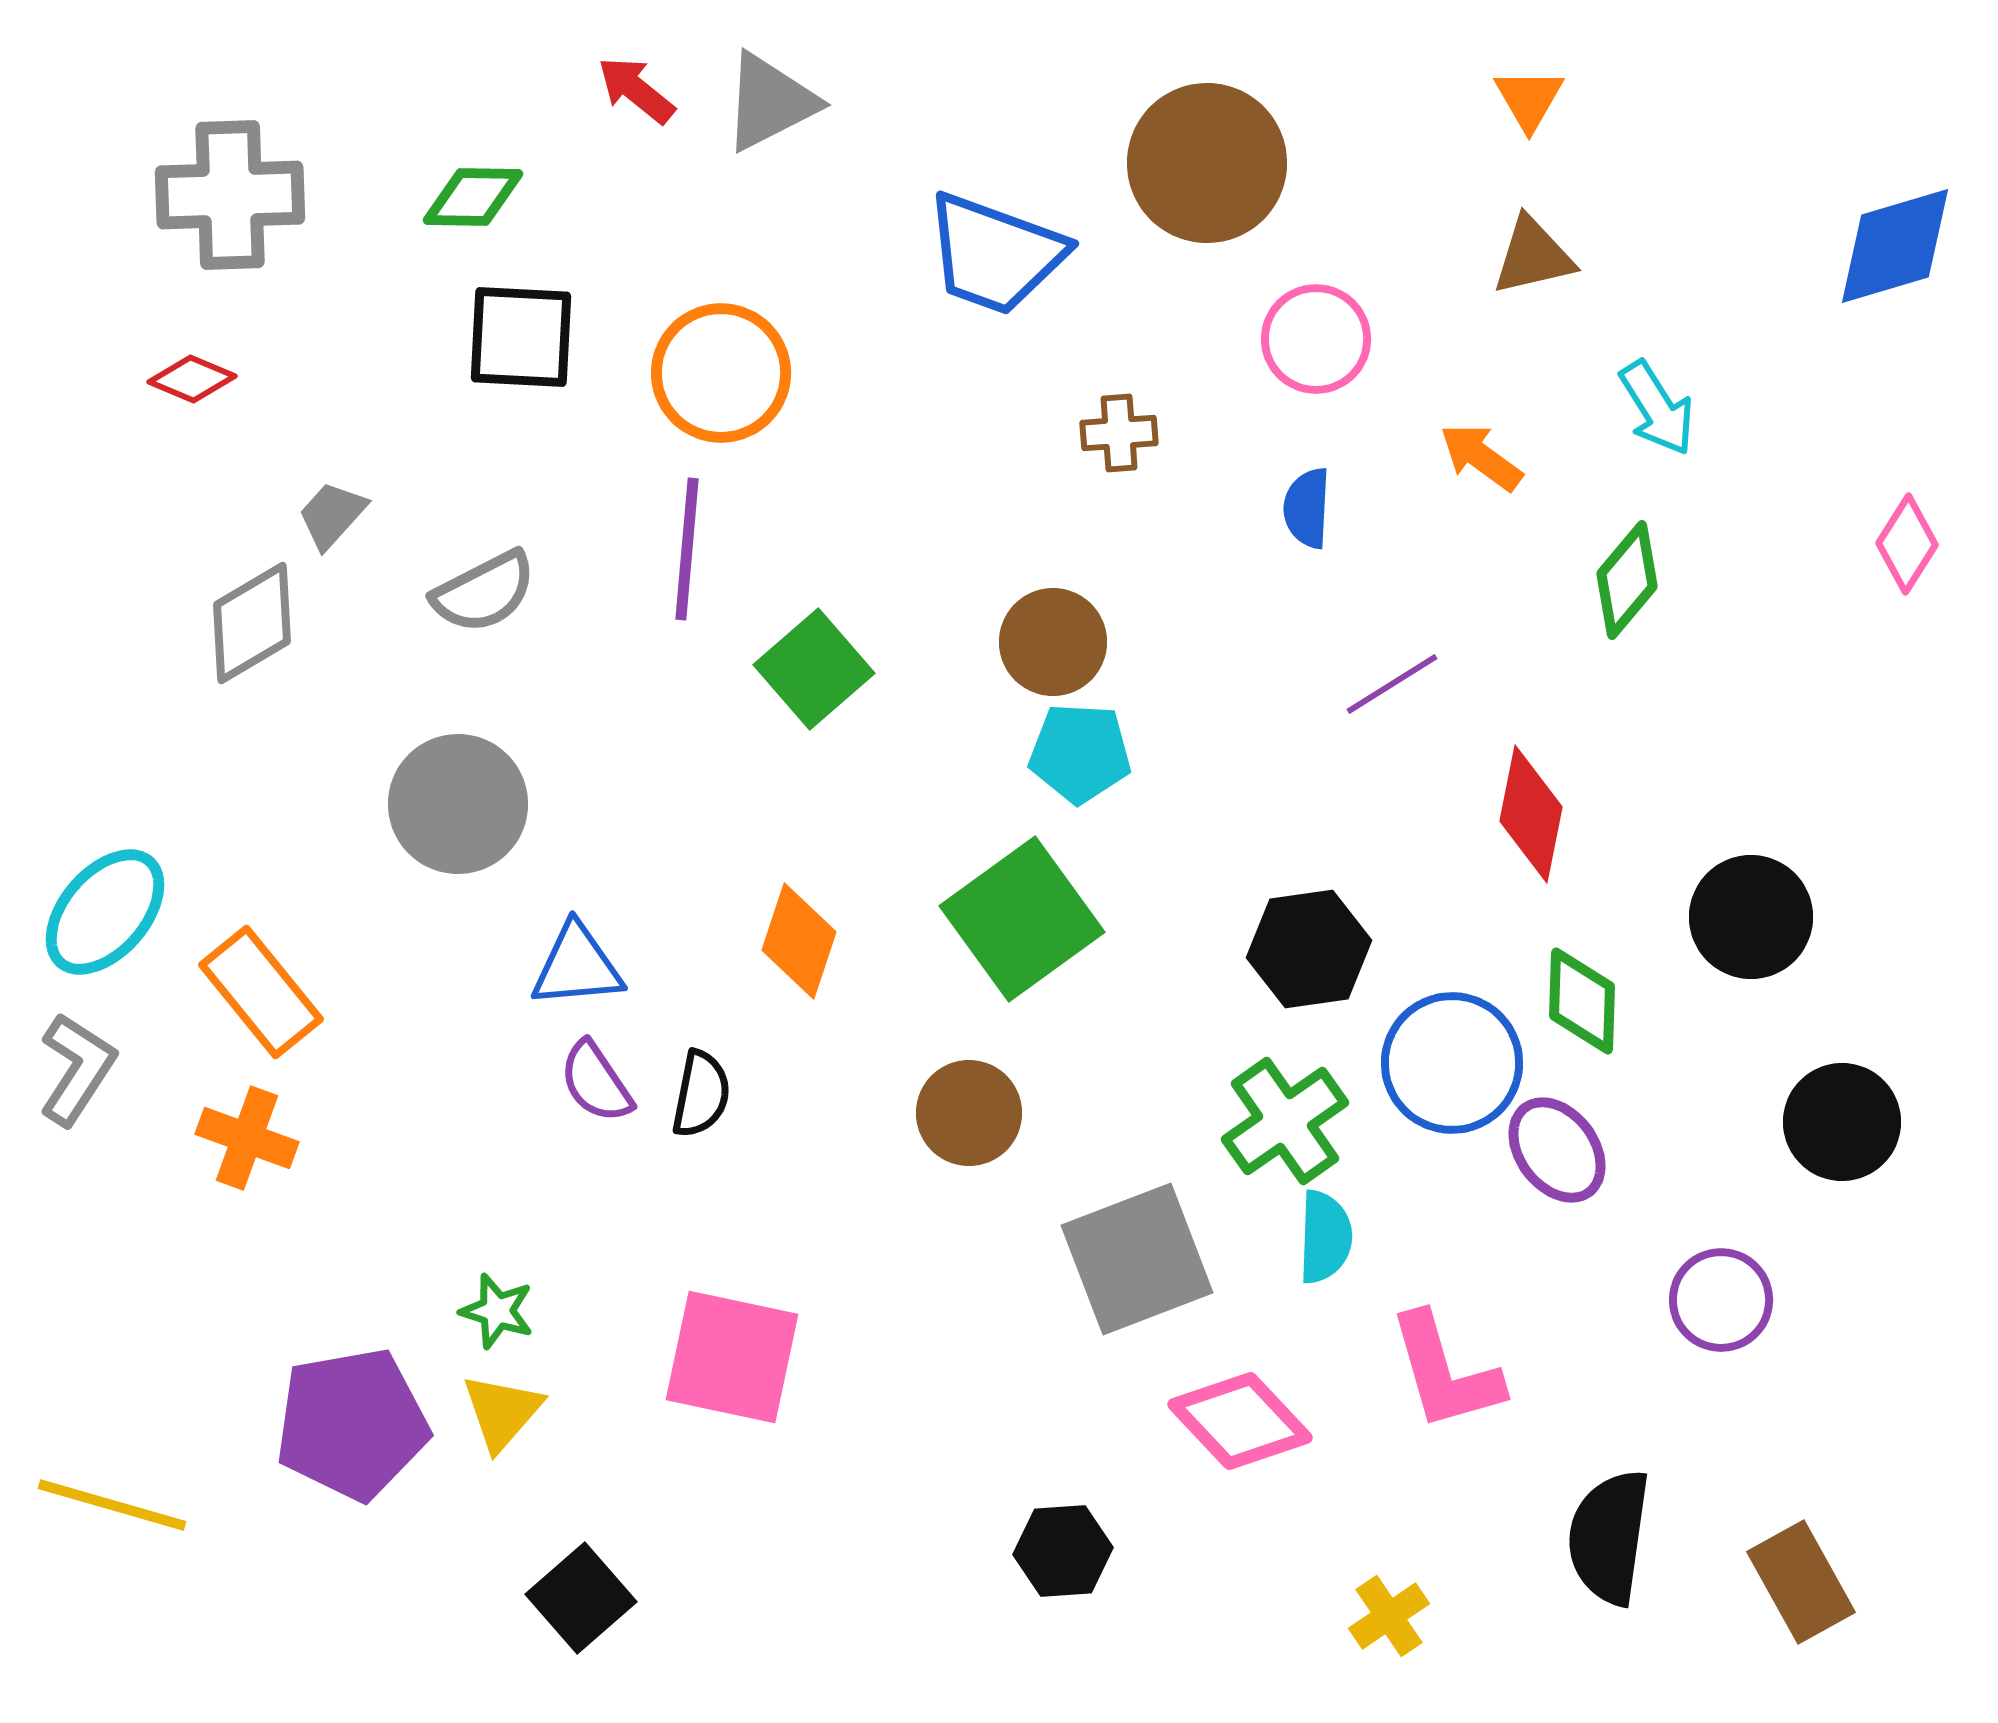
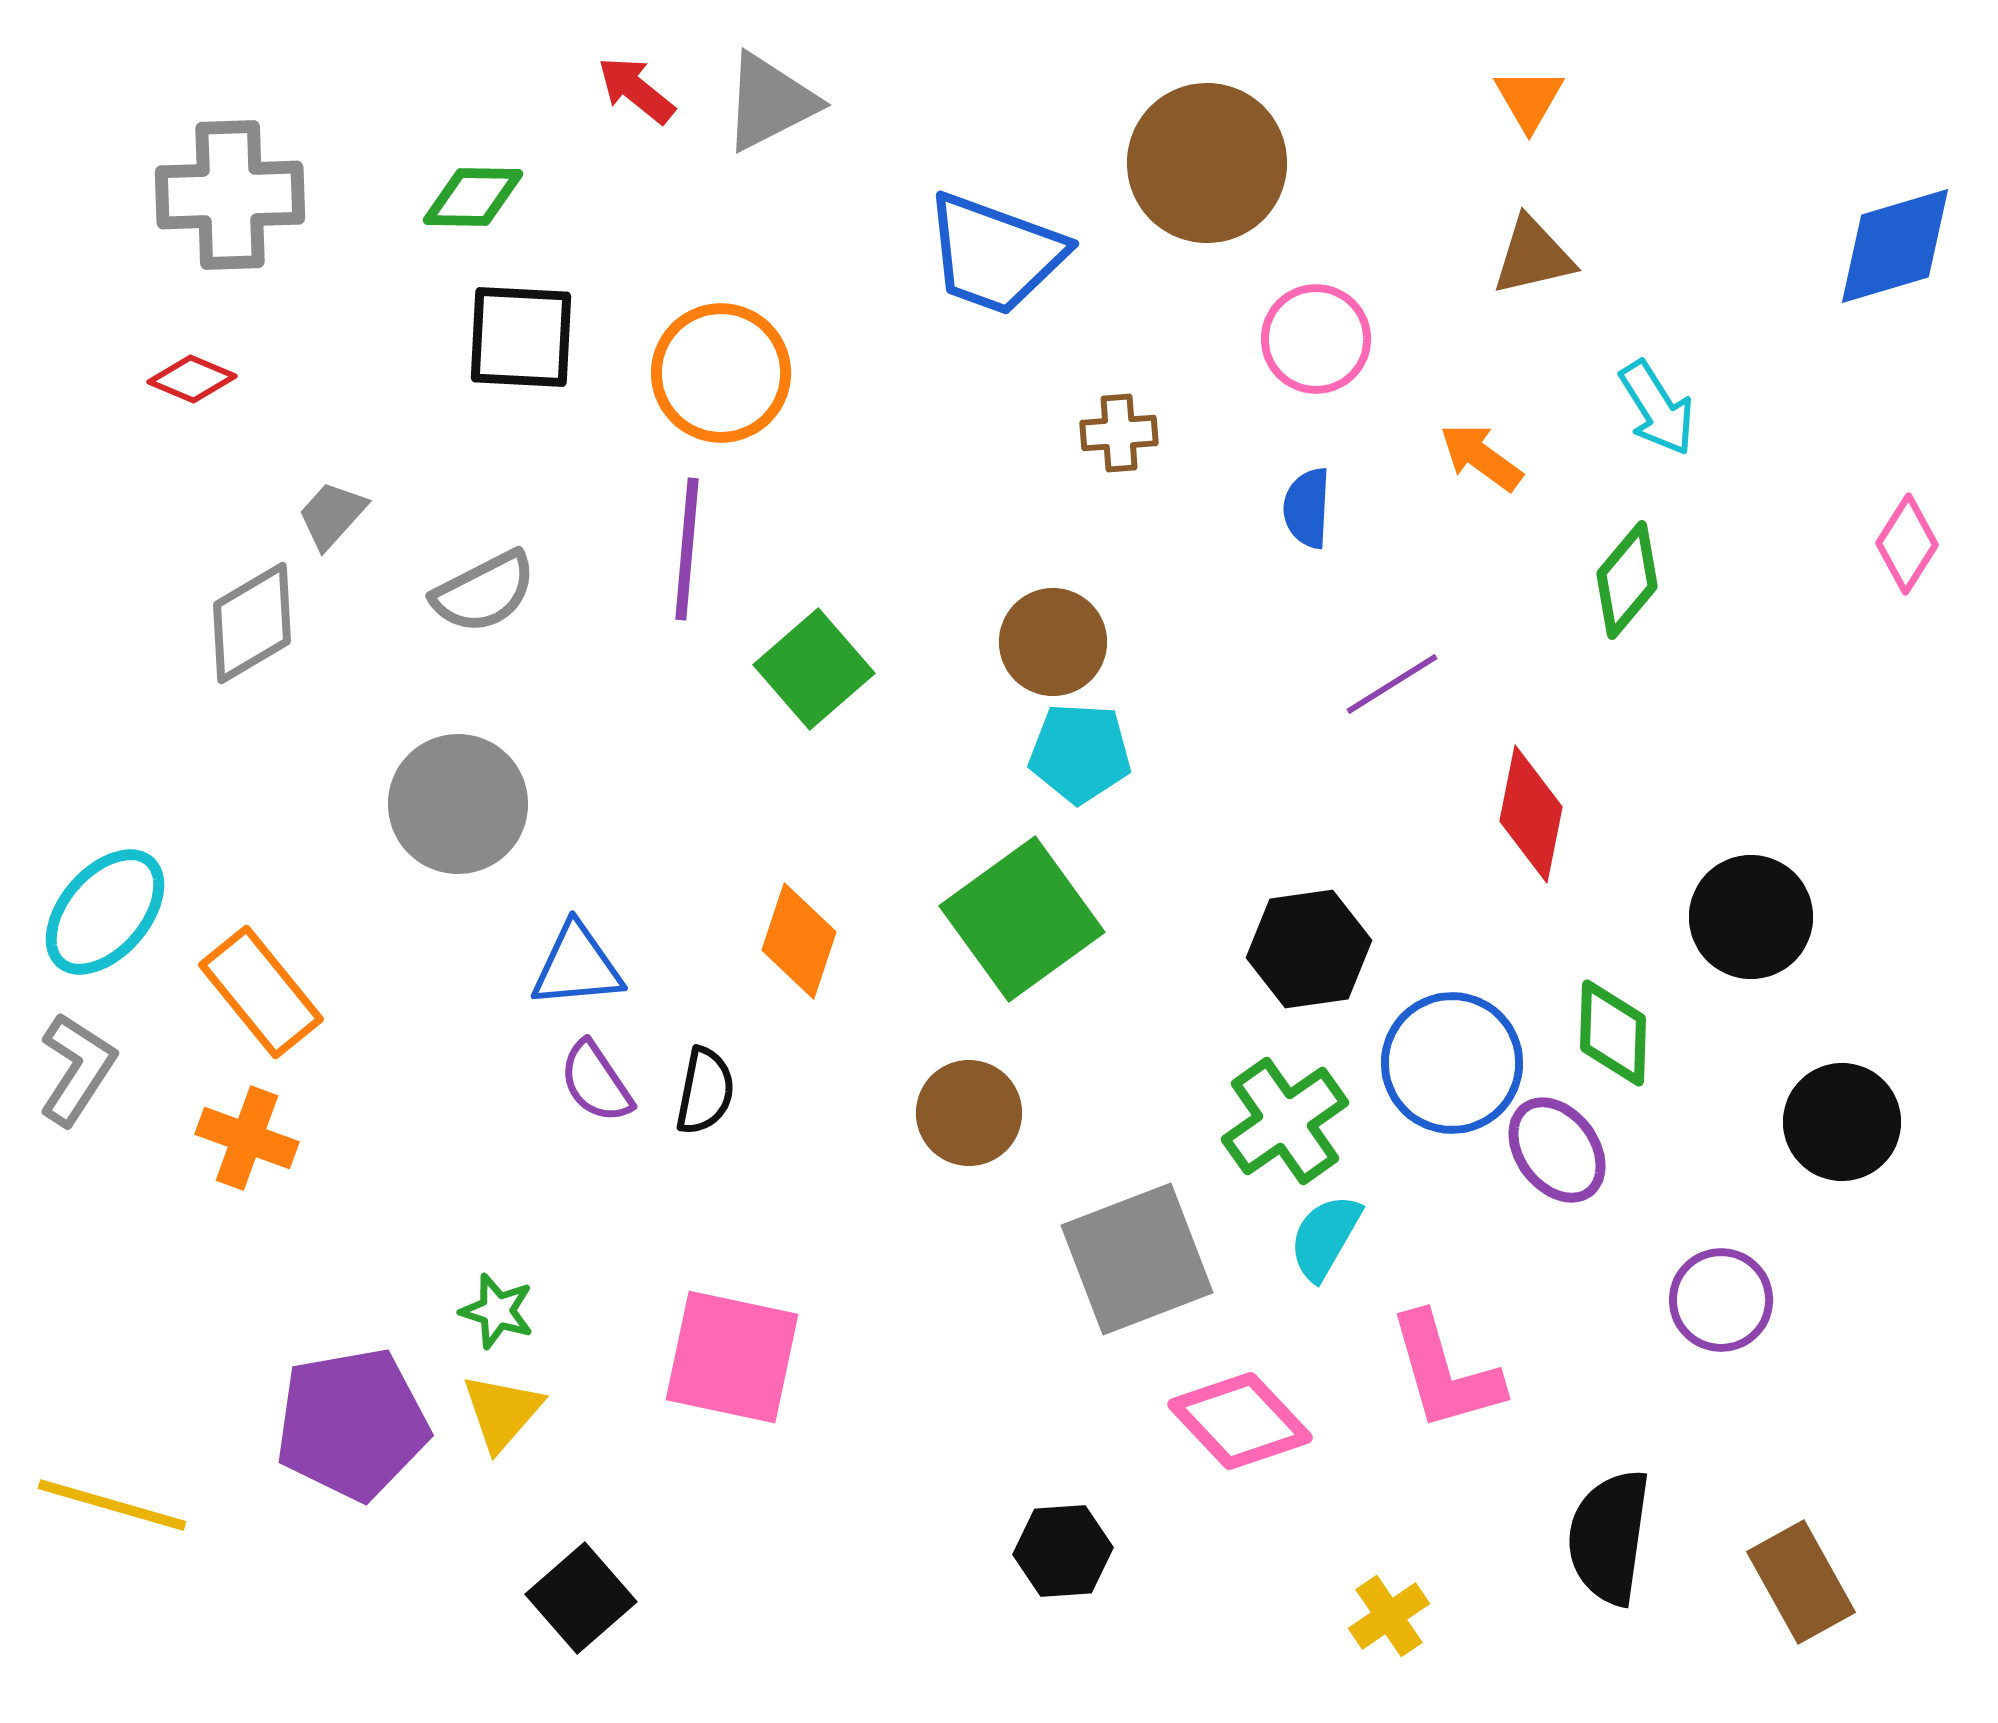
green diamond at (1582, 1001): moved 31 px right, 32 px down
black semicircle at (701, 1094): moved 4 px right, 3 px up
cyan semicircle at (1325, 1237): rotated 152 degrees counterclockwise
